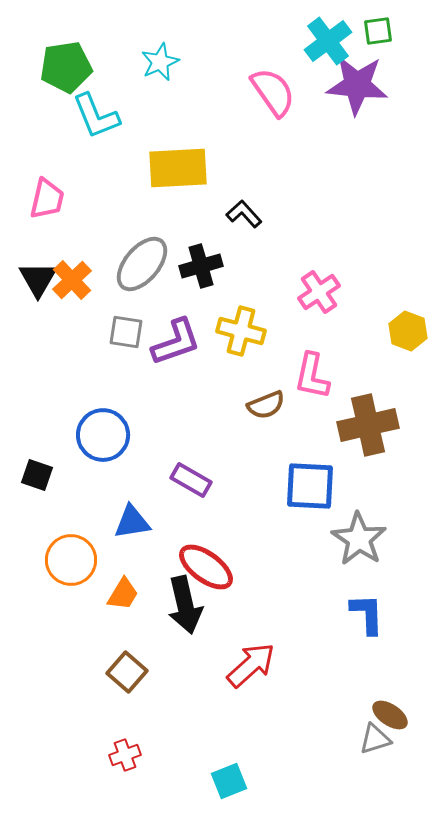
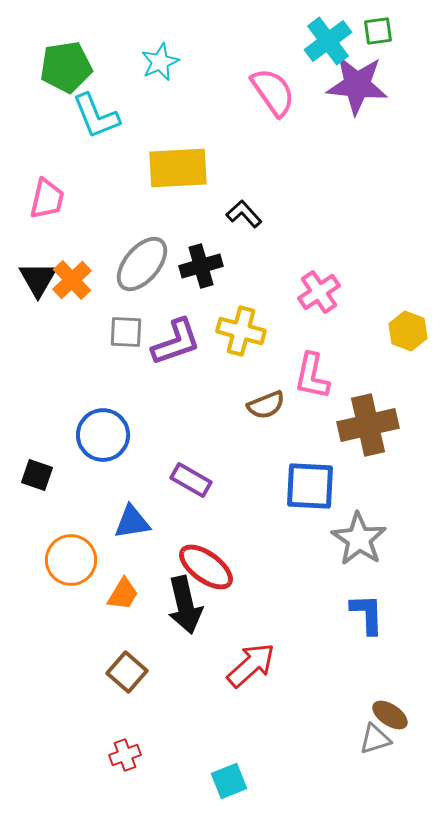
gray square: rotated 6 degrees counterclockwise
